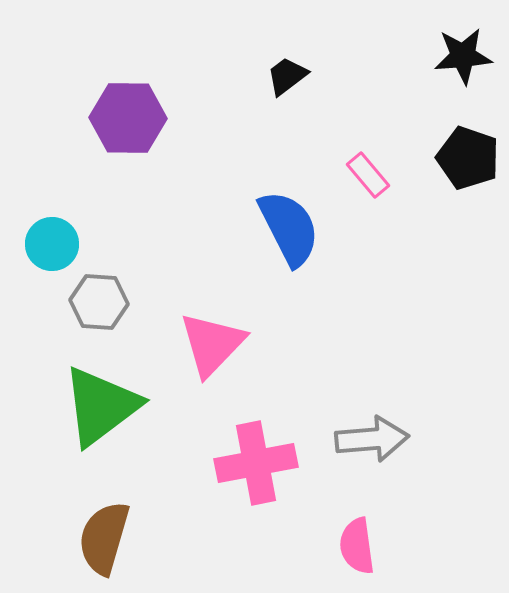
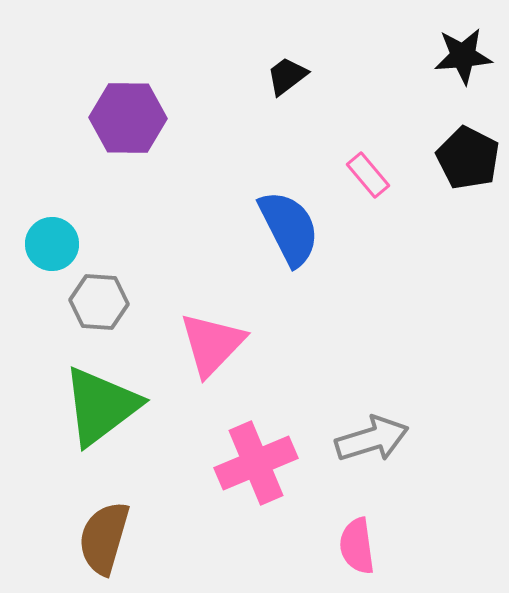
black pentagon: rotated 8 degrees clockwise
gray arrow: rotated 12 degrees counterclockwise
pink cross: rotated 12 degrees counterclockwise
